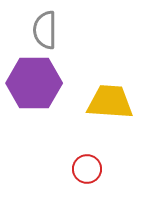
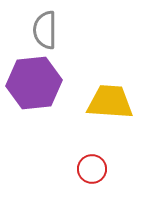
purple hexagon: rotated 6 degrees counterclockwise
red circle: moved 5 px right
